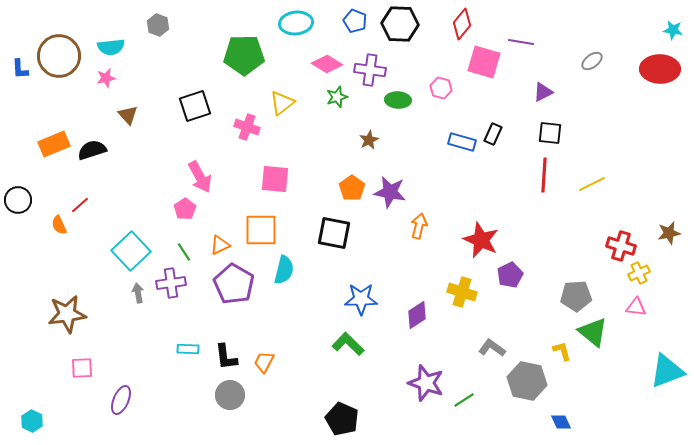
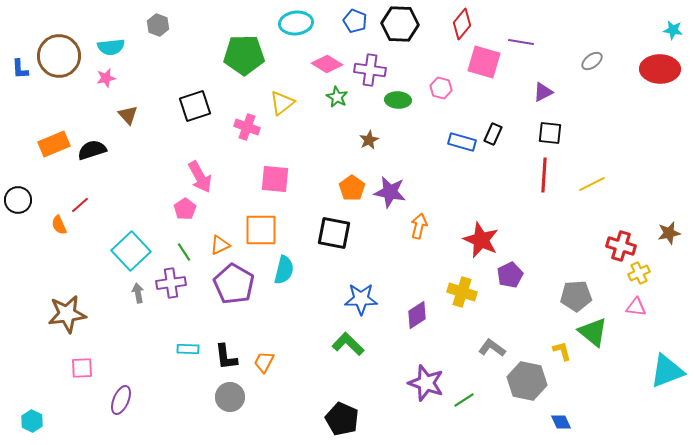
green star at (337, 97): rotated 25 degrees counterclockwise
gray circle at (230, 395): moved 2 px down
